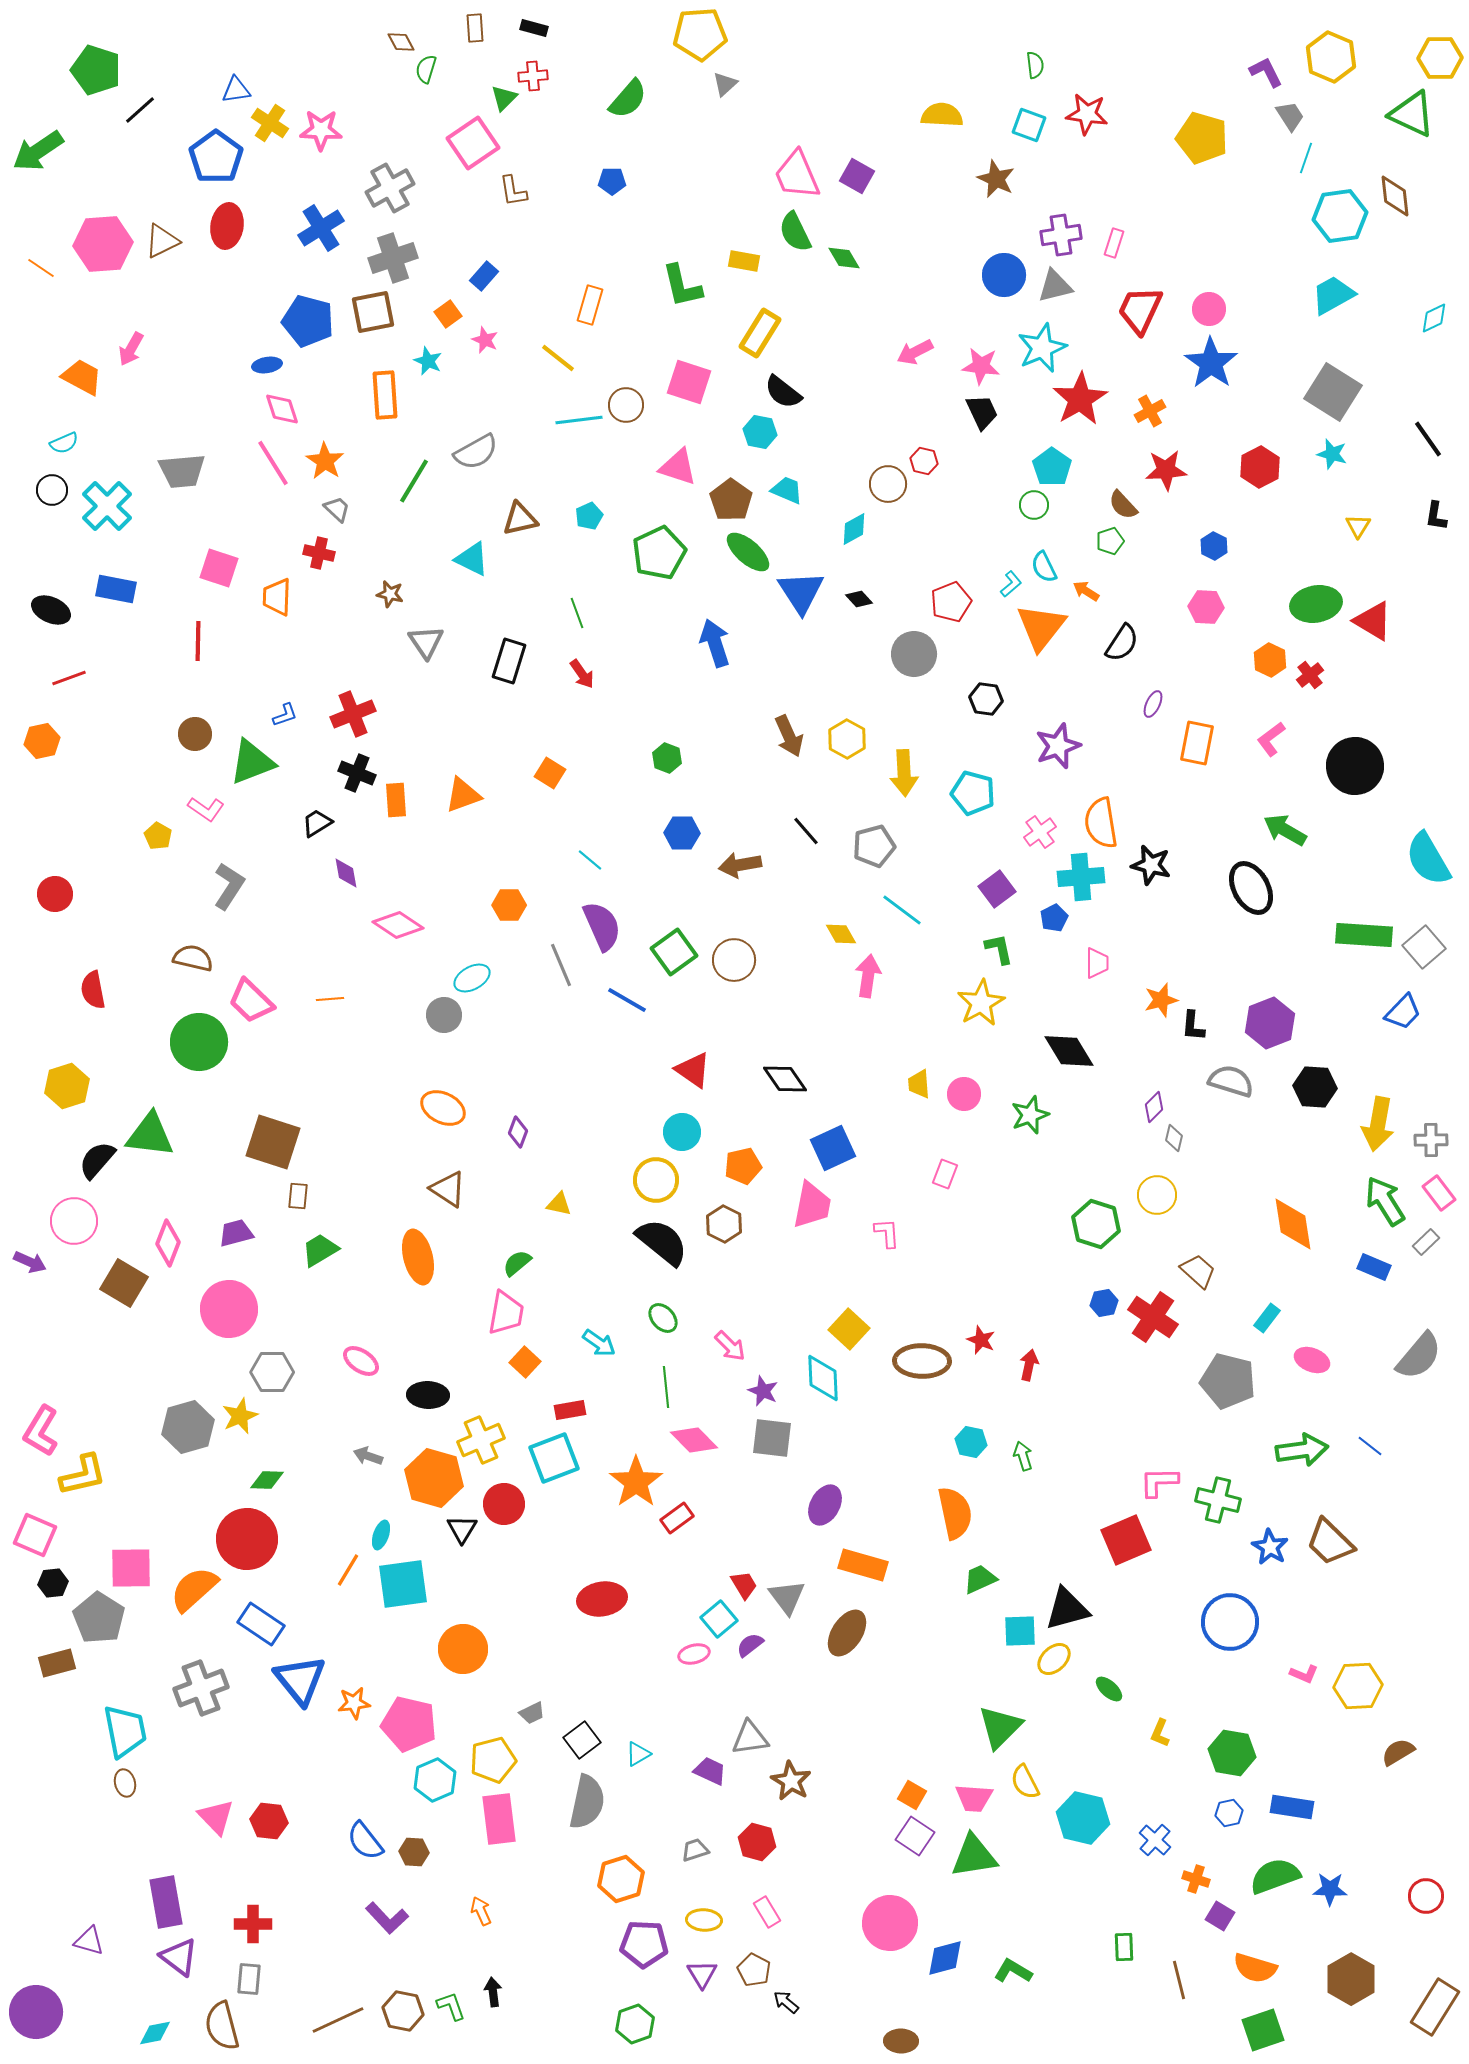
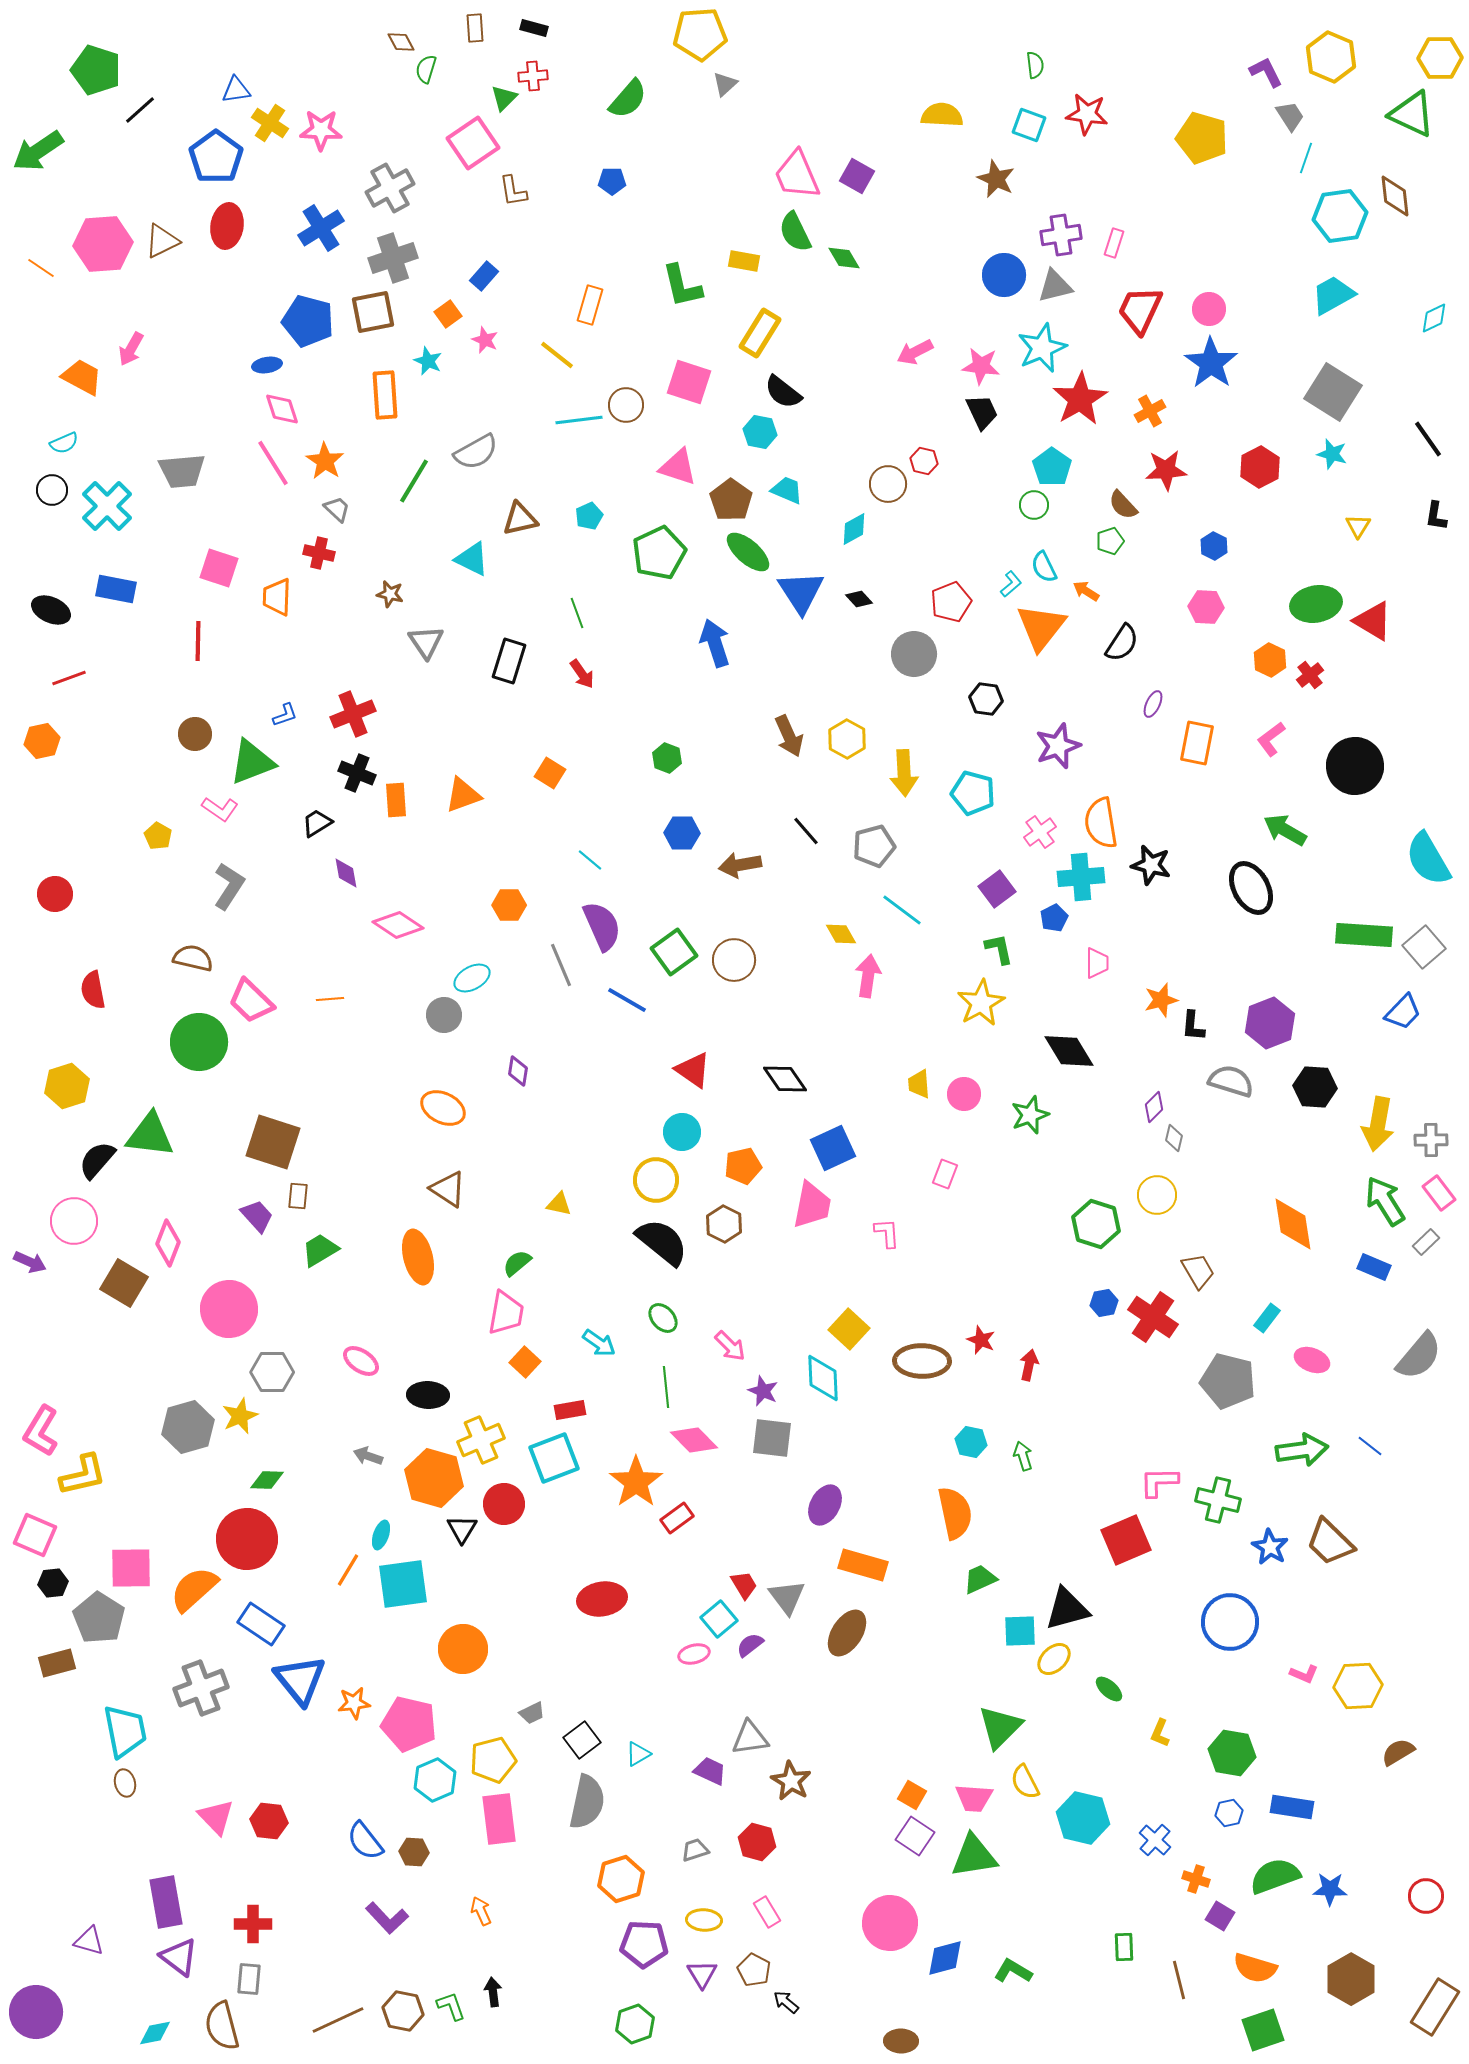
yellow line at (558, 358): moved 1 px left, 3 px up
pink L-shape at (206, 809): moved 14 px right
purple diamond at (518, 1132): moved 61 px up; rotated 12 degrees counterclockwise
purple trapezoid at (236, 1233): moved 21 px right, 17 px up; rotated 63 degrees clockwise
brown trapezoid at (1198, 1271): rotated 18 degrees clockwise
